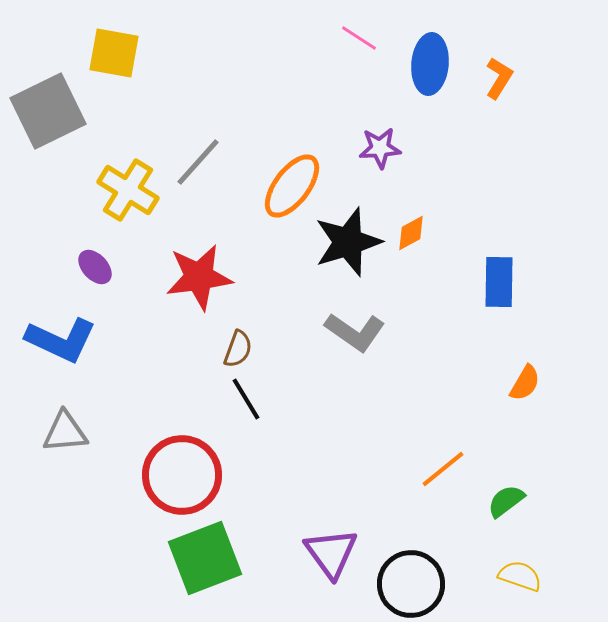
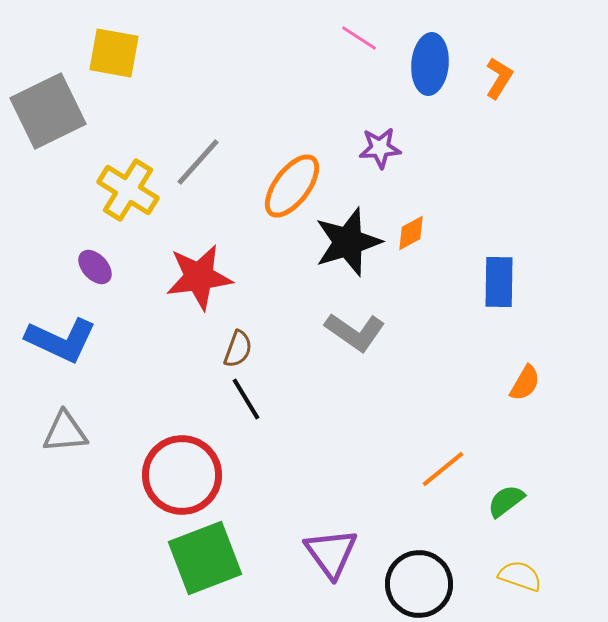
black circle: moved 8 px right
